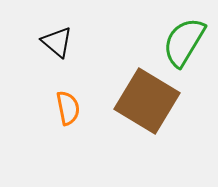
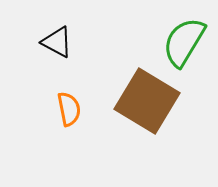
black triangle: rotated 12 degrees counterclockwise
orange semicircle: moved 1 px right, 1 px down
